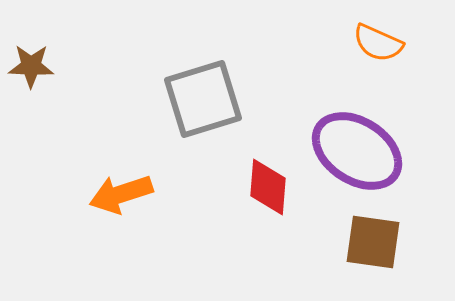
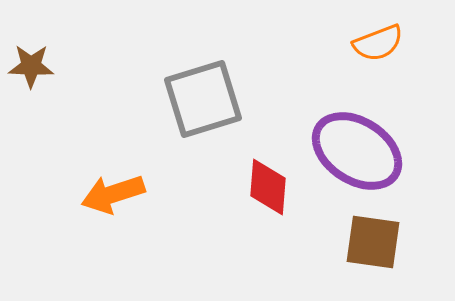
orange semicircle: rotated 45 degrees counterclockwise
orange arrow: moved 8 px left
